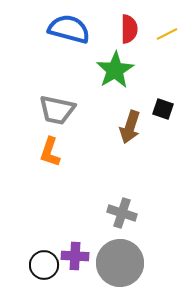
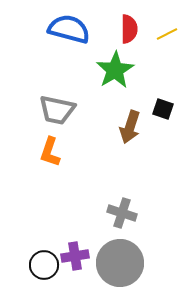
purple cross: rotated 12 degrees counterclockwise
